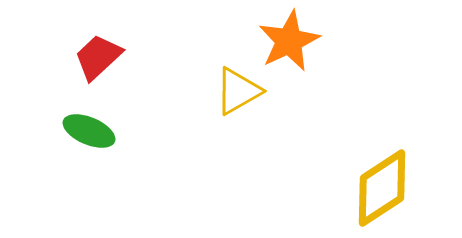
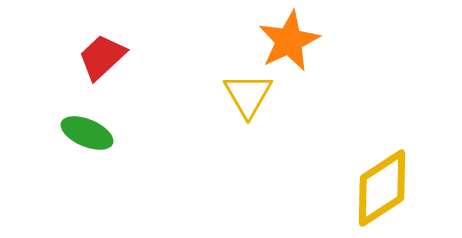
red trapezoid: moved 4 px right
yellow triangle: moved 10 px right, 4 px down; rotated 30 degrees counterclockwise
green ellipse: moved 2 px left, 2 px down
